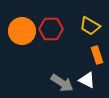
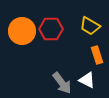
gray arrow: rotated 20 degrees clockwise
